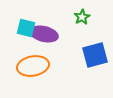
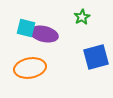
blue square: moved 1 px right, 2 px down
orange ellipse: moved 3 px left, 2 px down
